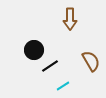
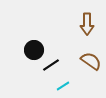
brown arrow: moved 17 px right, 5 px down
brown semicircle: rotated 25 degrees counterclockwise
black line: moved 1 px right, 1 px up
